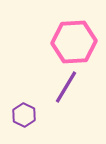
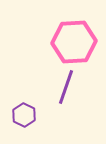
purple line: rotated 12 degrees counterclockwise
